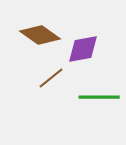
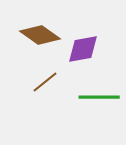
brown line: moved 6 px left, 4 px down
